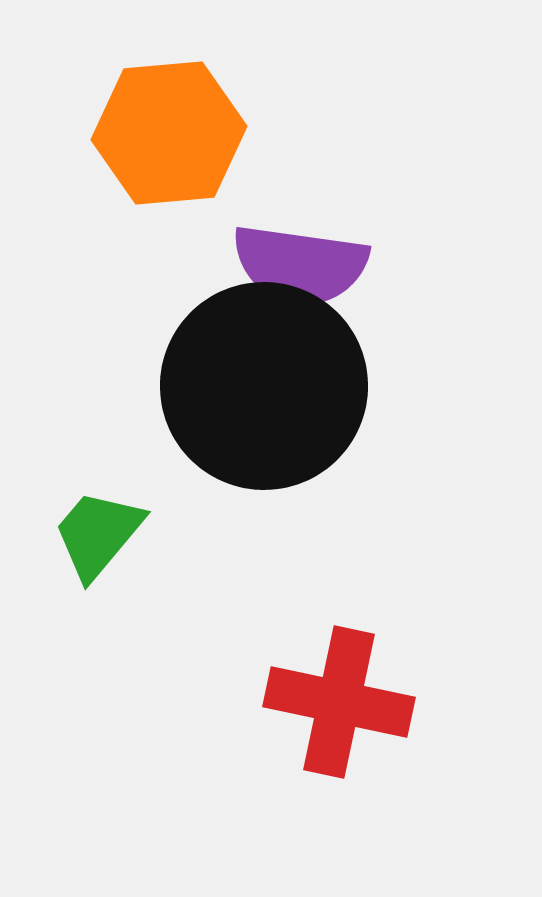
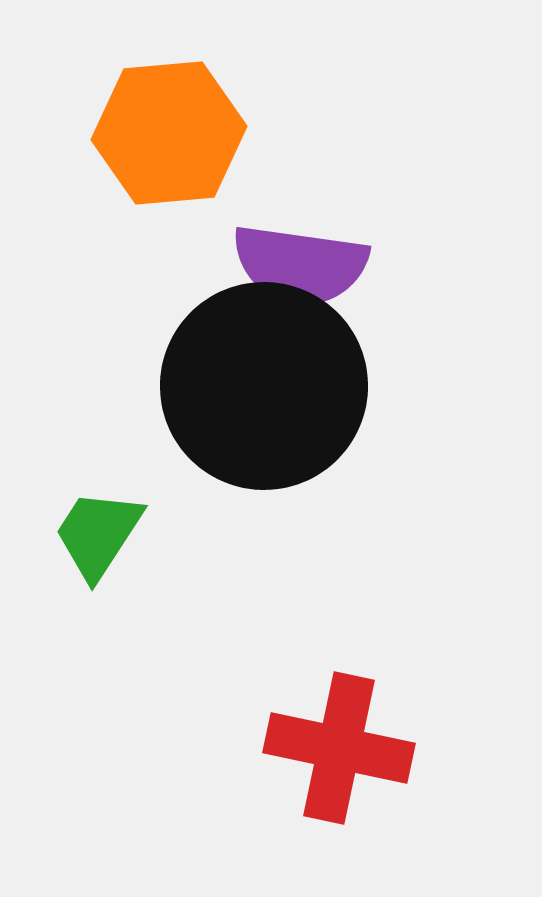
green trapezoid: rotated 7 degrees counterclockwise
red cross: moved 46 px down
